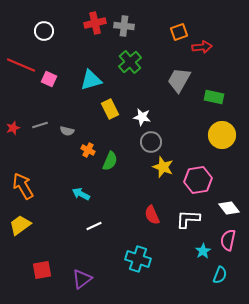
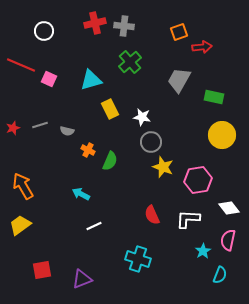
purple triangle: rotated 15 degrees clockwise
